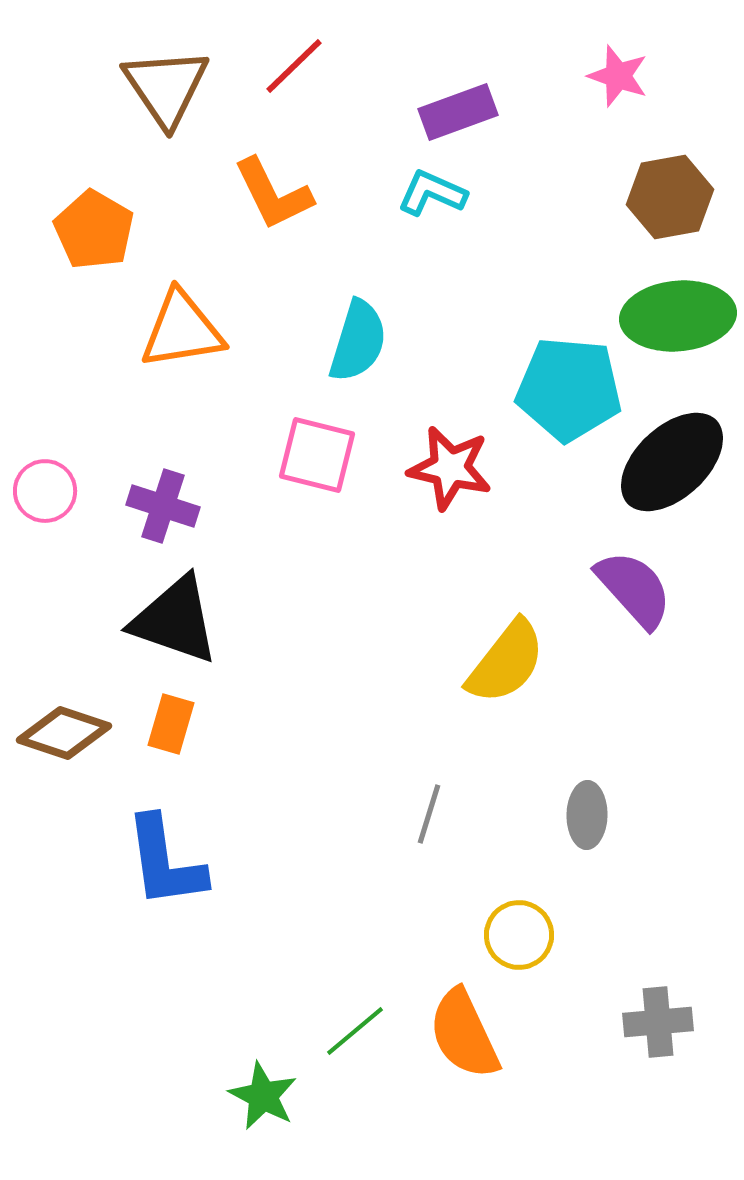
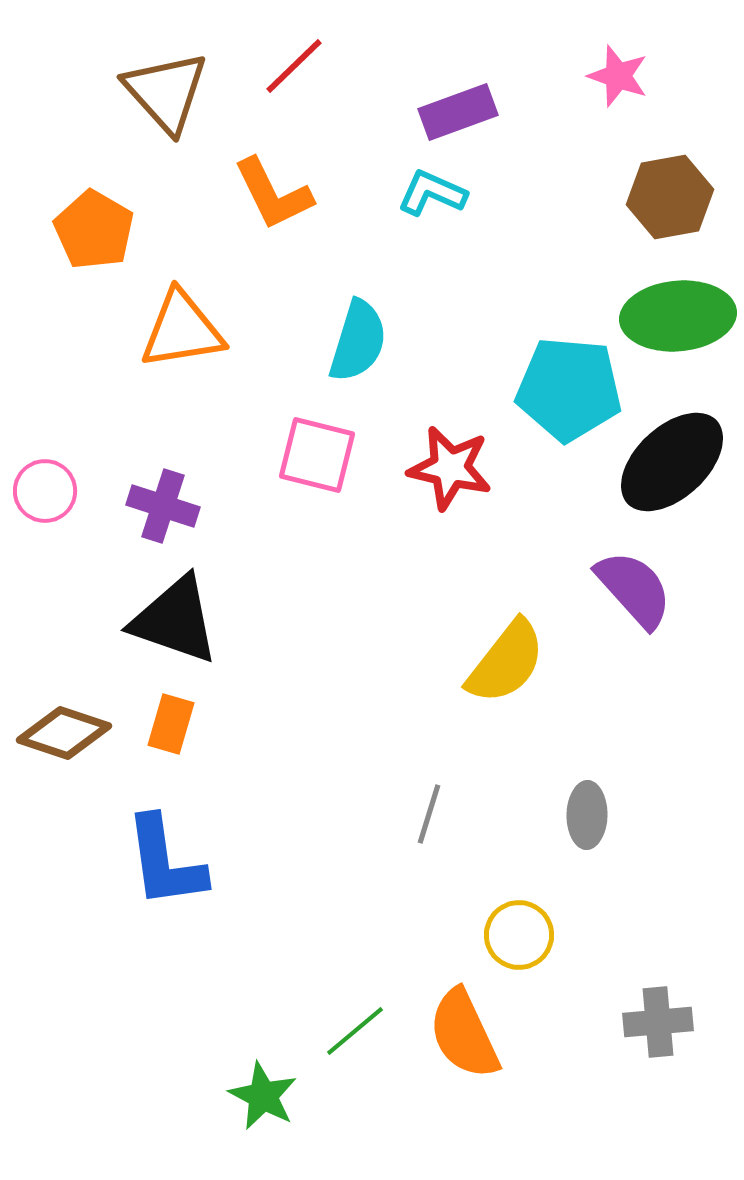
brown triangle: moved 5 px down; rotated 8 degrees counterclockwise
